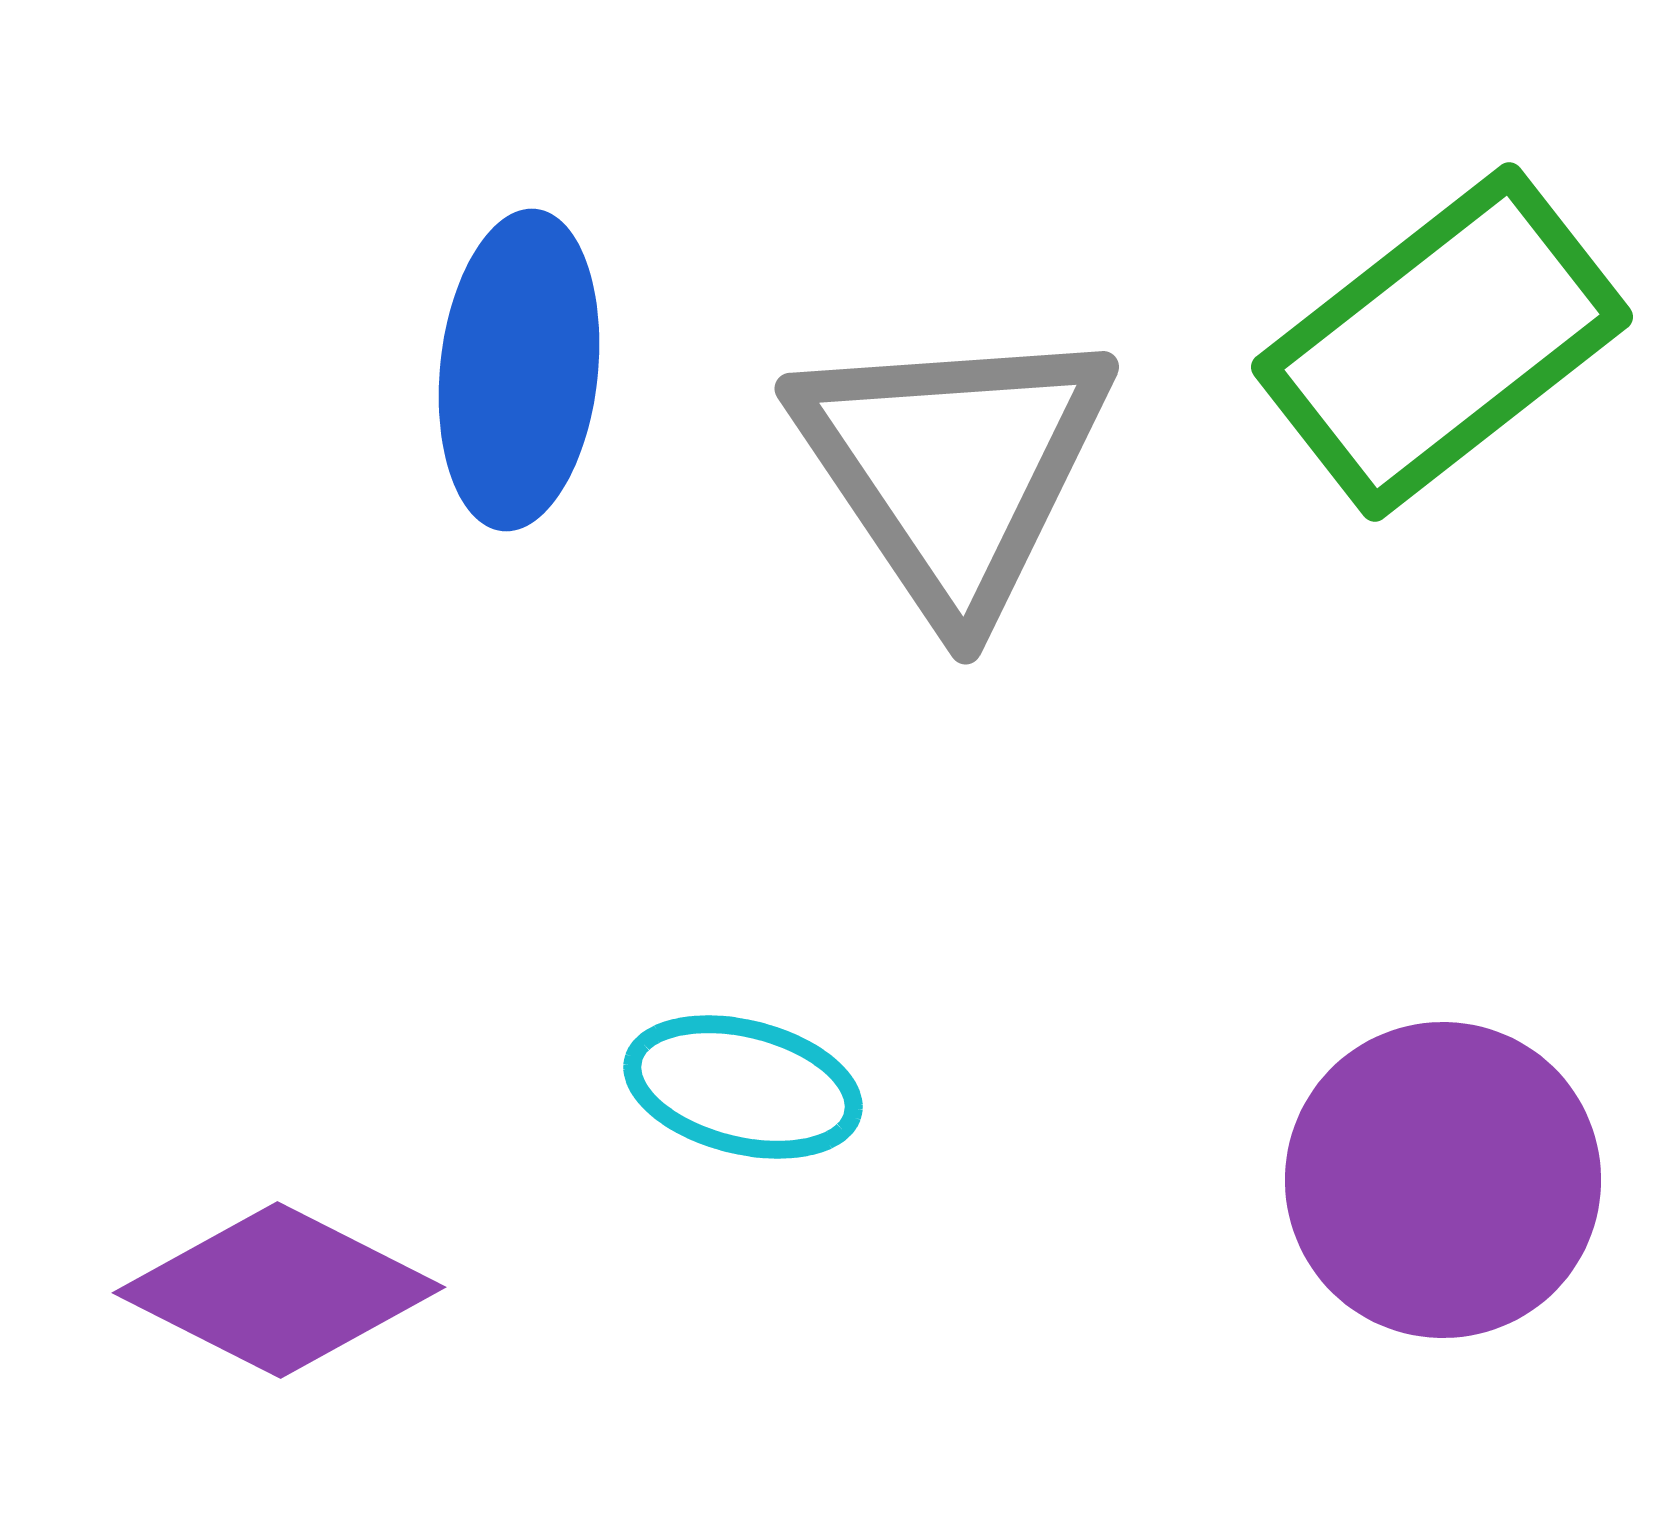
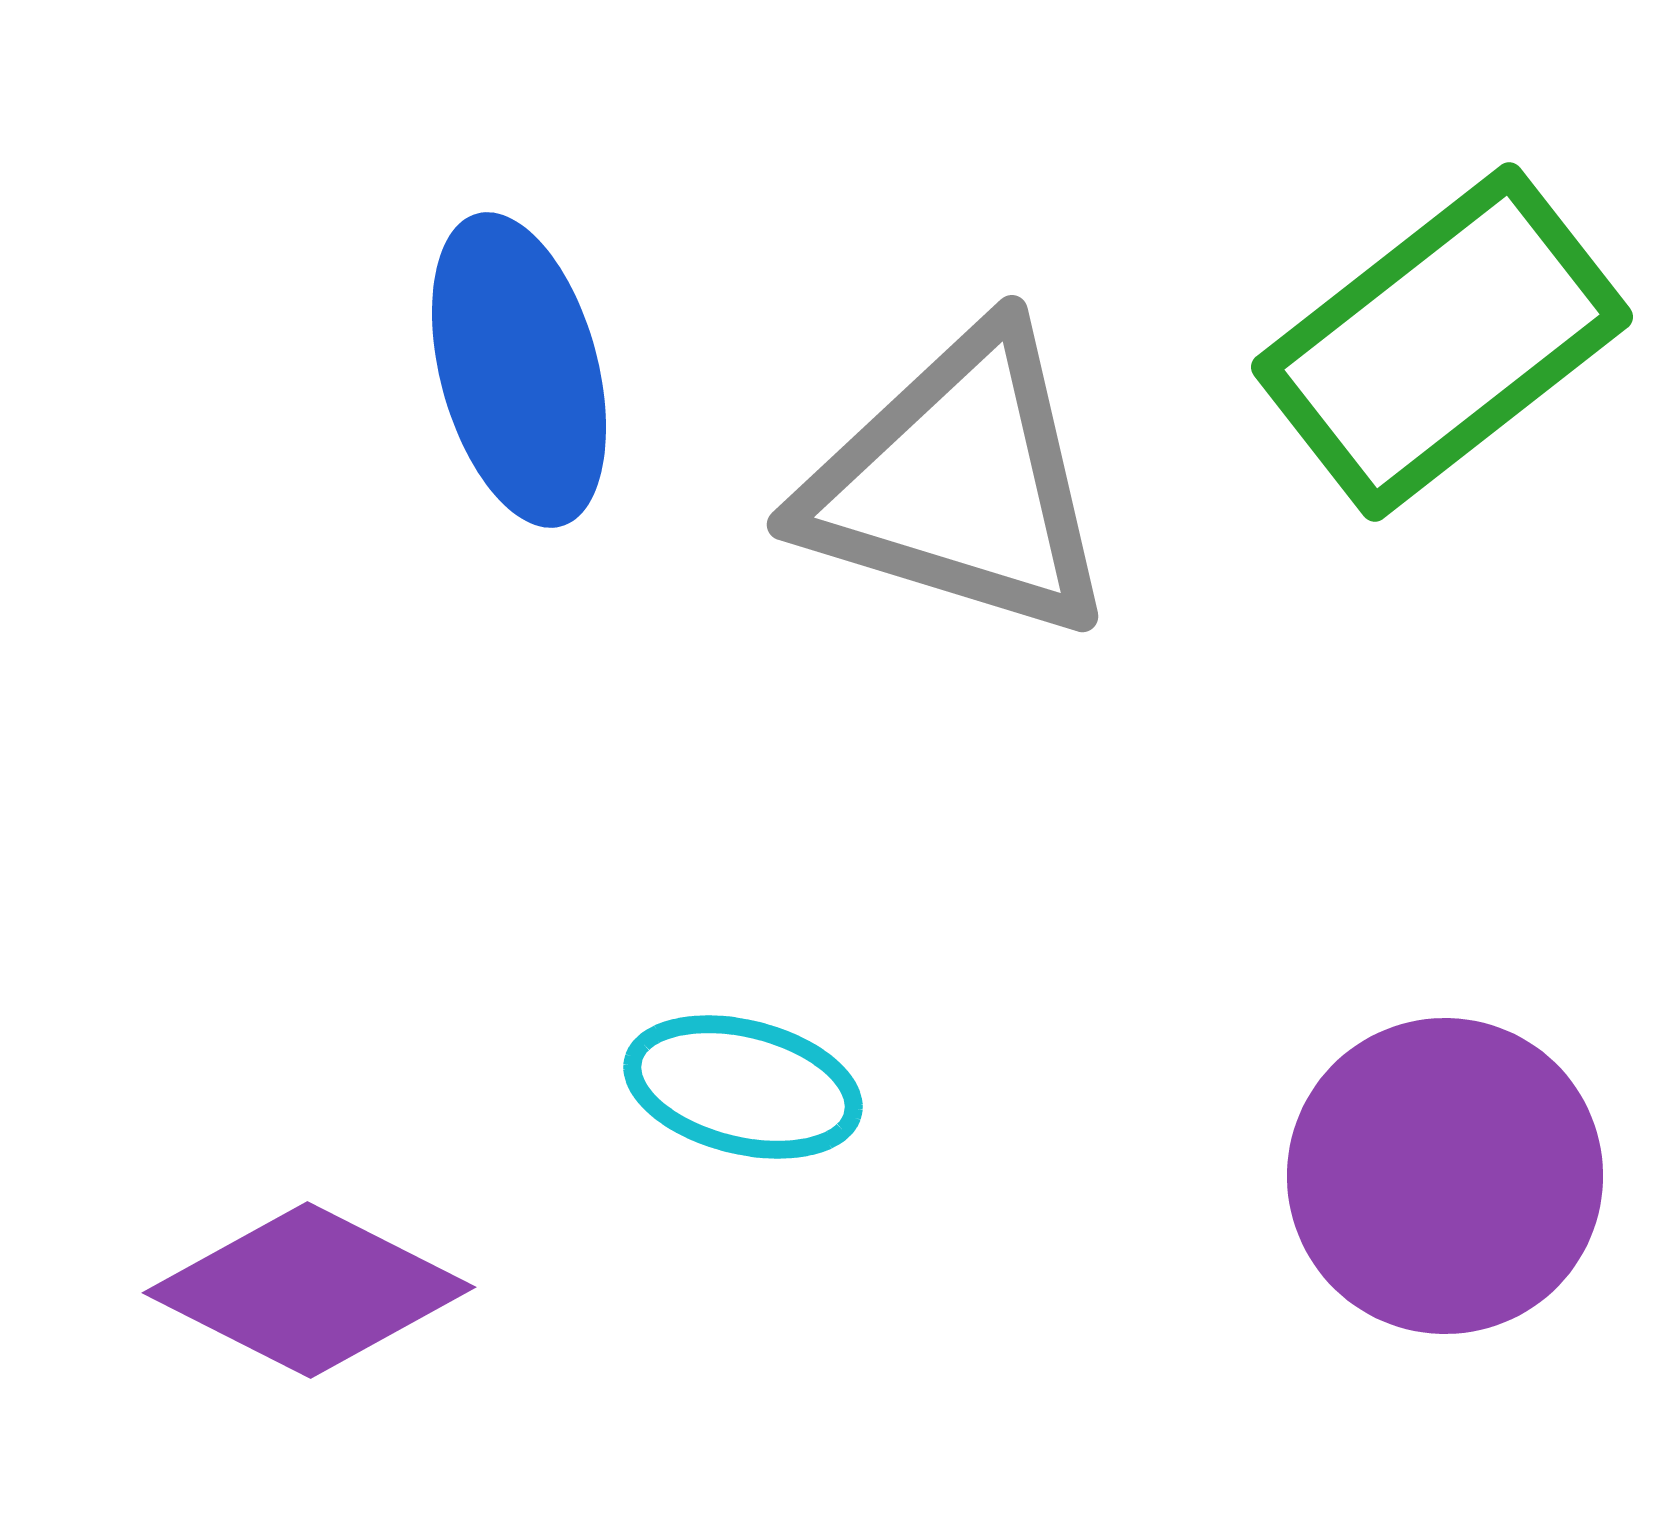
blue ellipse: rotated 21 degrees counterclockwise
gray triangle: moved 6 px right, 16 px down; rotated 39 degrees counterclockwise
purple circle: moved 2 px right, 4 px up
purple diamond: moved 30 px right
